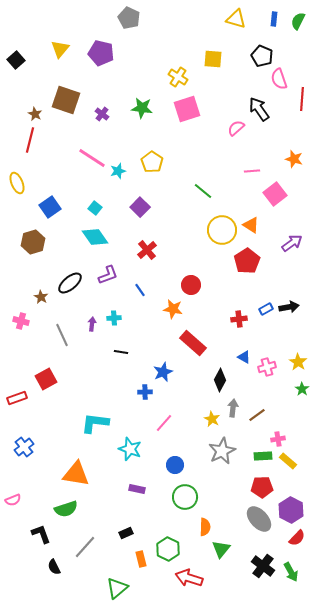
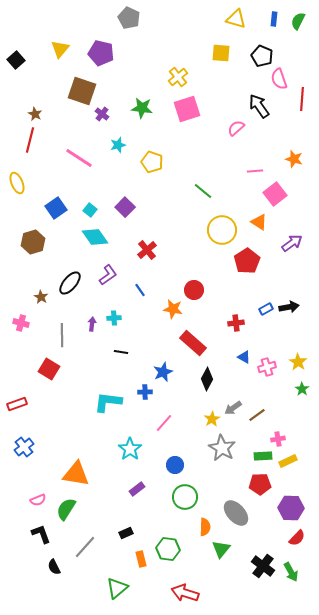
yellow square at (213, 59): moved 8 px right, 6 px up
yellow cross at (178, 77): rotated 18 degrees clockwise
brown square at (66, 100): moved 16 px right, 9 px up
black arrow at (259, 109): moved 3 px up
pink line at (92, 158): moved 13 px left
yellow pentagon at (152, 162): rotated 15 degrees counterclockwise
cyan star at (118, 171): moved 26 px up
pink line at (252, 171): moved 3 px right
blue square at (50, 207): moved 6 px right, 1 px down
purple square at (140, 207): moved 15 px left
cyan square at (95, 208): moved 5 px left, 2 px down
orange triangle at (251, 225): moved 8 px right, 3 px up
purple L-shape at (108, 275): rotated 15 degrees counterclockwise
black ellipse at (70, 283): rotated 10 degrees counterclockwise
red circle at (191, 285): moved 3 px right, 5 px down
red cross at (239, 319): moved 3 px left, 4 px down
pink cross at (21, 321): moved 2 px down
gray line at (62, 335): rotated 25 degrees clockwise
red square at (46, 379): moved 3 px right, 10 px up; rotated 30 degrees counterclockwise
black diamond at (220, 380): moved 13 px left, 1 px up
red rectangle at (17, 398): moved 6 px down
gray arrow at (233, 408): rotated 132 degrees counterclockwise
yellow star at (212, 419): rotated 14 degrees clockwise
cyan L-shape at (95, 423): moved 13 px right, 21 px up
cyan star at (130, 449): rotated 15 degrees clockwise
gray star at (222, 451): moved 3 px up; rotated 16 degrees counterclockwise
yellow rectangle at (288, 461): rotated 66 degrees counterclockwise
red pentagon at (262, 487): moved 2 px left, 3 px up
purple rectangle at (137, 489): rotated 49 degrees counterclockwise
pink semicircle at (13, 500): moved 25 px right
green semicircle at (66, 509): rotated 140 degrees clockwise
purple hexagon at (291, 510): moved 2 px up; rotated 25 degrees counterclockwise
gray ellipse at (259, 519): moved 23 px left, 6 px up
green hexagon at (168, 549): rotated 20 degrees counterclockwise
red arrow at (189, 578): moved 4 px left, 15 px down
